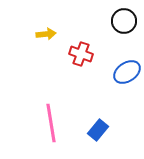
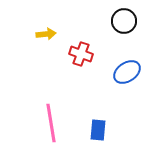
blue rectangle: rotated 35 degrees counterclockwise
